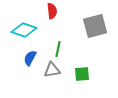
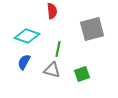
gray square: moved 3 px left, 3 px down
cyan diamond: moved 3 px right, 6 px down
blue semicircle: moved 6 px left, 4 px down
gray triangle: rotated 24 degrees clockwise
green square: rotated 14 degrees counterclockwise
